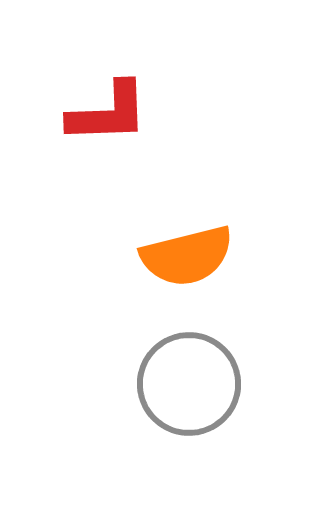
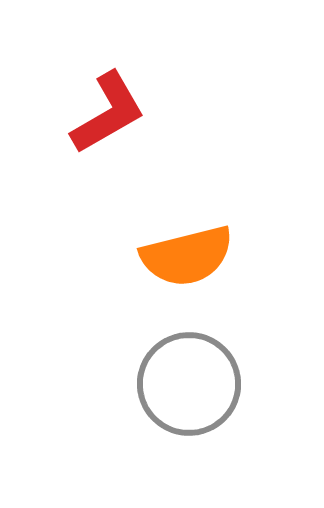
red L-shape: rotated 28 degrees counterclockwise
